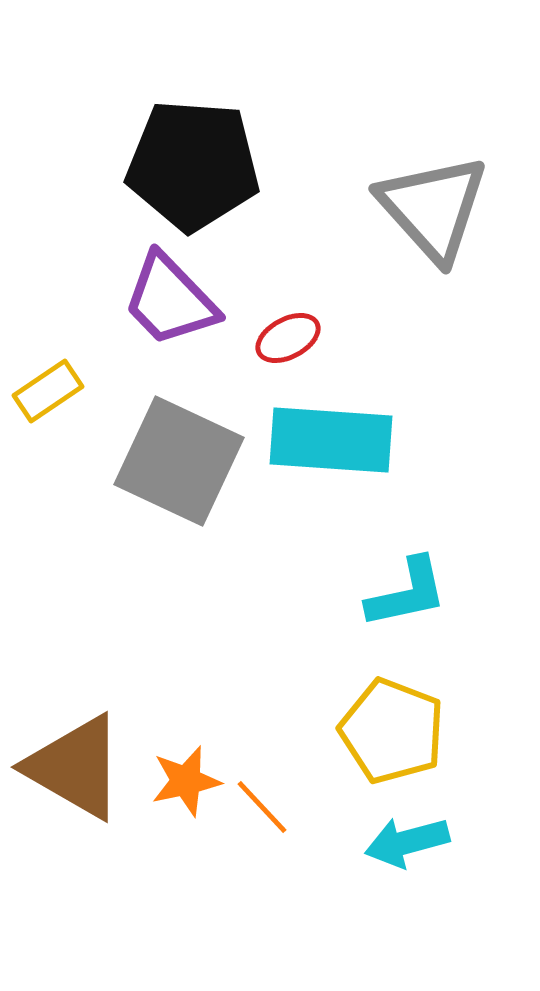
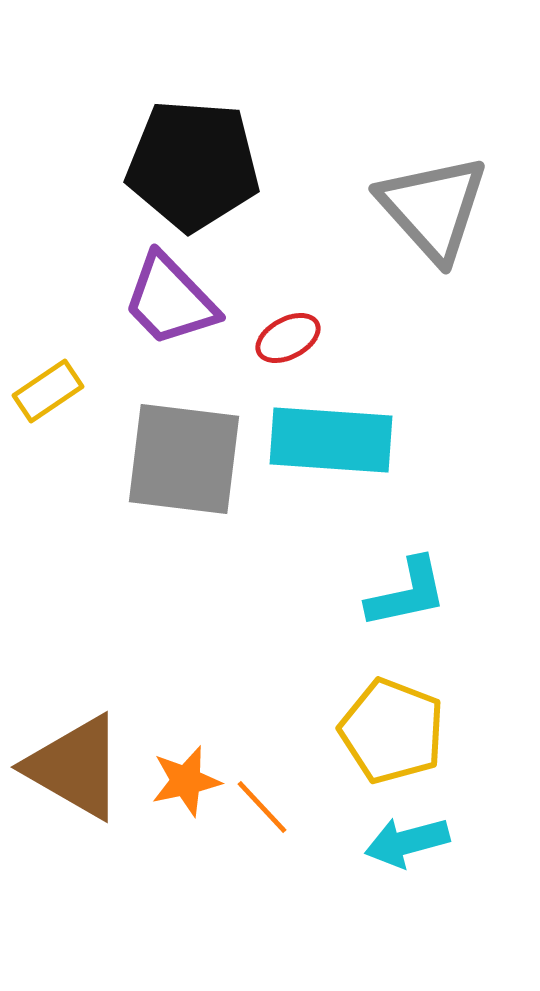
gray square: moved 5 px right, 2 px up; rotated 18 degrees counterclockwise
